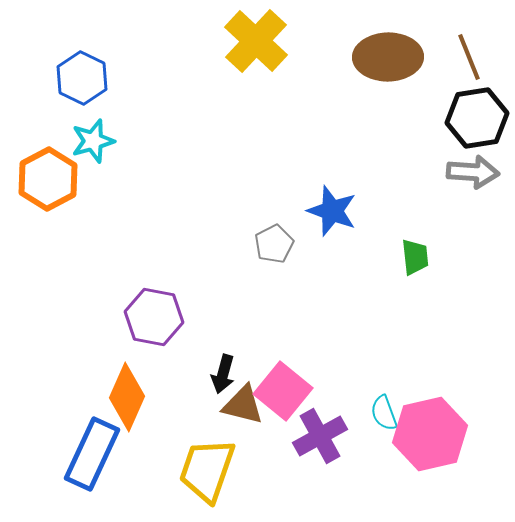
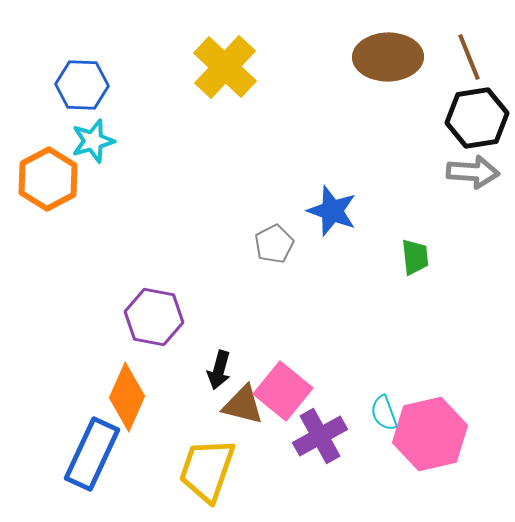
yellow cross: moved 31 px left, 26 px down
blue hexagon: moved 7 px down; rotated 24 degrees counterclockwise
black arrow: moved 4 px left, 4 px up
